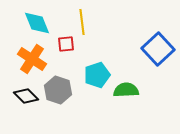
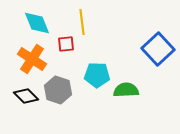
cyan pentagon: rotated 20 degrees clockwise
